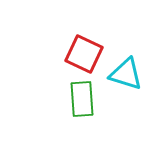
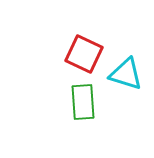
green rectangle: moved 1 px right, 3 px down
